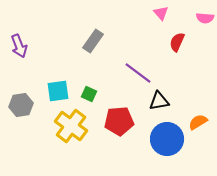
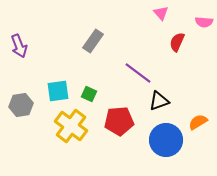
pink semicircle: moved 1 px left, 4 px down
black triangle: rotated 10 degrees counterclockwise
blue circle: moved 1 px left, 1 px down
